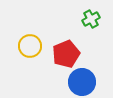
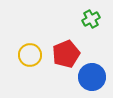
yellow circle: moved 9 px down
blue circle: moved 10 px right, 5 px up
